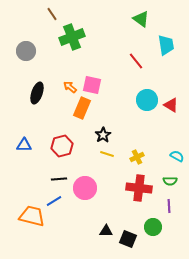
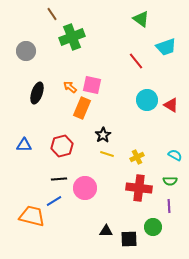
cyan trapezoid: moved 2 px down; rotated 80 degrees clockwise
cyan semicircle: moved 2 px left, 1 px up
black square: moved 1 px right; rotated 24 degrees counterclockwise
